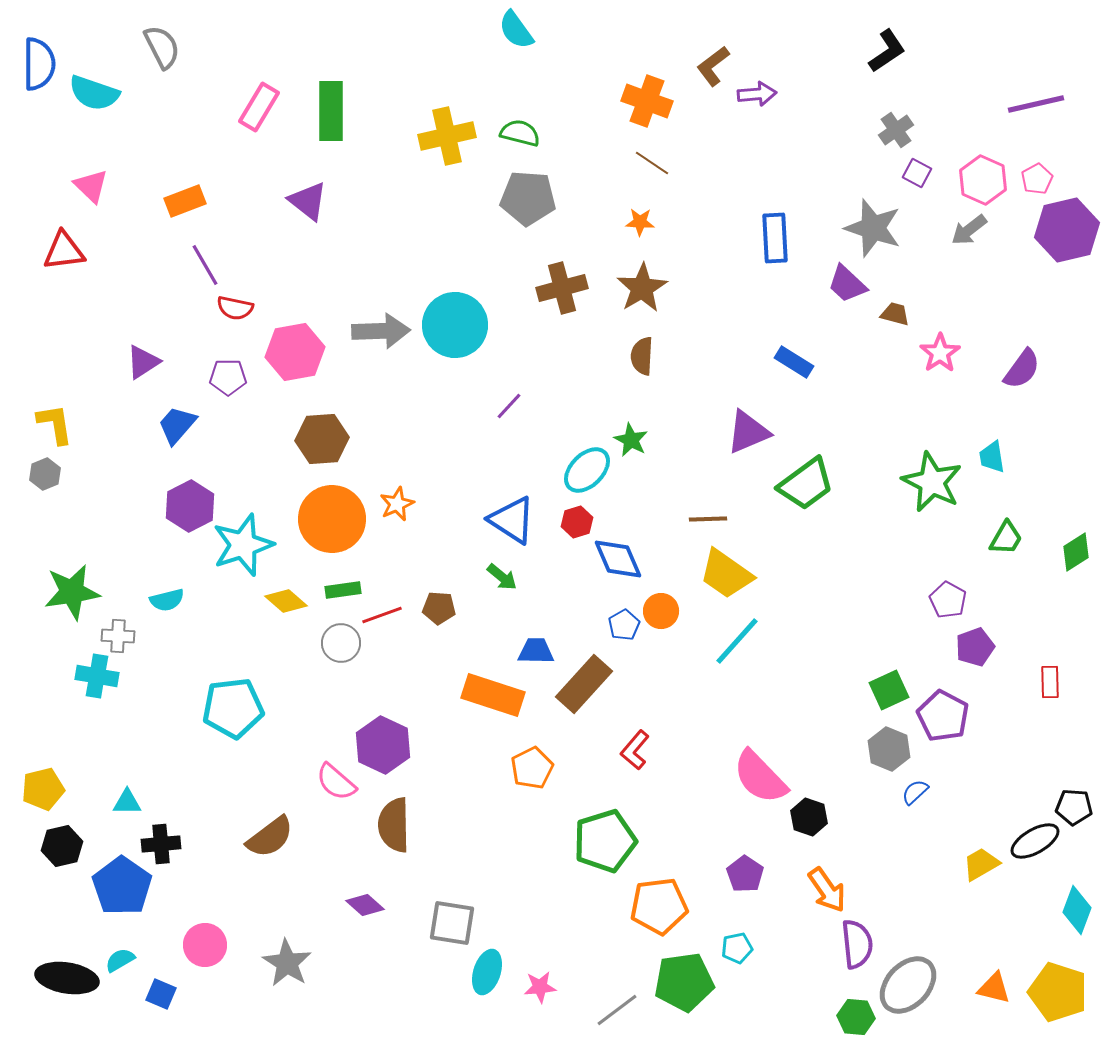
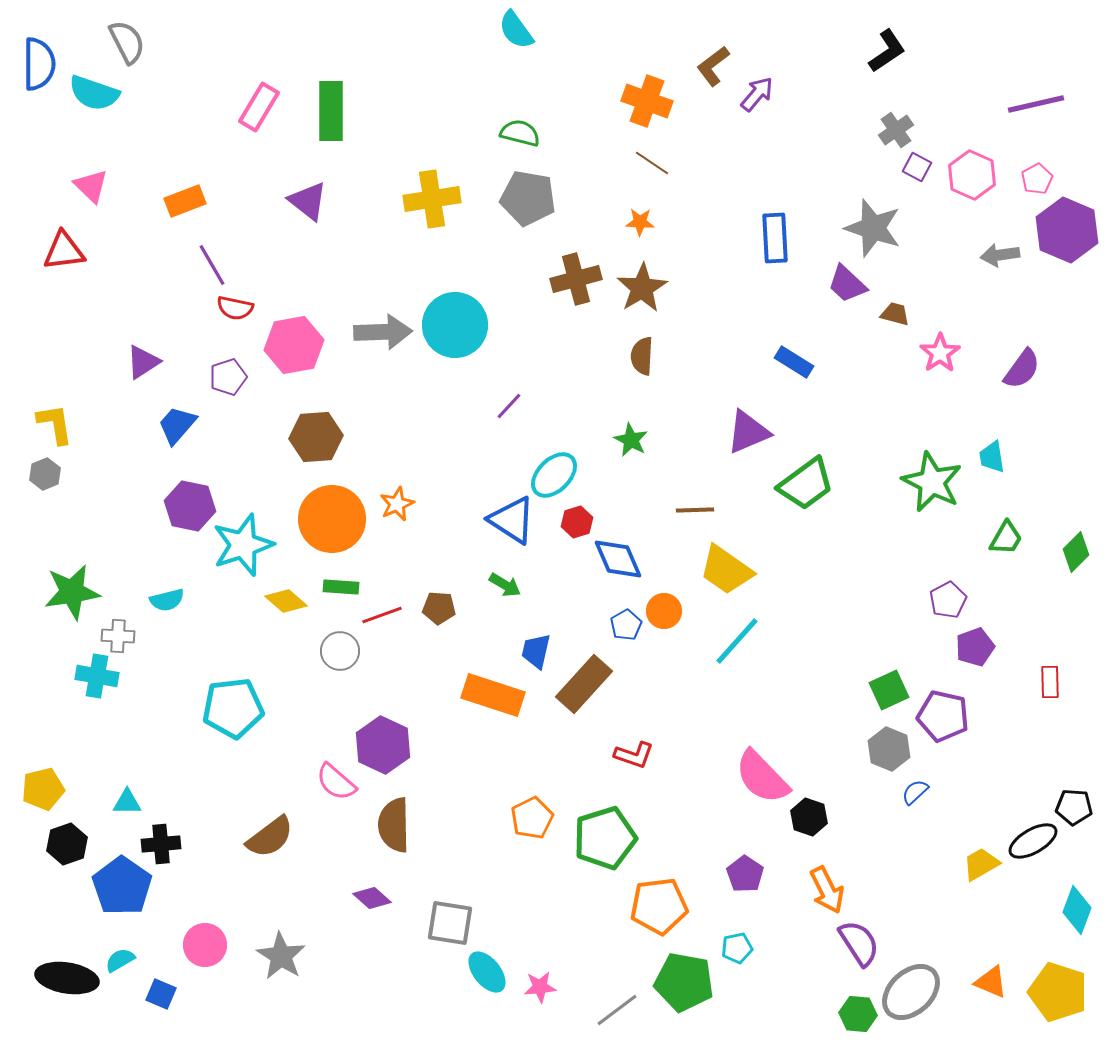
gray semicircle at (162, 47): moved 35 px left, 5 px up
purple arrow at (757, 94): rotated 45 degrees counterclockwise
yellow cross at (447, 136): moved 15 px left, 63 px down; rotated 4 degrees clockwise
purple square at (917, 173): moved 6 px up
pink hexagon at (983, 180): moved 11 px left, 5 px up
gray pentagon at (528, 198): rotated 6 degrees clockwise
gray arrow at (969, 230): moved 31 px right, 25 px down; rotated 30 degrees clockwise
purple hexagon at (1067, 230): rotated 24 degrees counterclockwise
purple line at (205, 265): moved 7 px right
brown cross at (562, 288): moved 14 px right, 9 px up
gray arrow at (381, 331): moved 2 px right, 1 px down
pink hexagon at (295, 352): moved 1 px left, 7 px up
purple pentagon at (228, 377): rotated 18 degrees counterclockwise
brown hexagon at (322, 439): moved 6 px left, 2 px up
cyan ellipse at (587, 470): moved 33 px left, 5 px down
purple hexagon at (190, 506): rotated 21 degrees counterclockwise
brown line at (708, 519): moved 13 px left, 9 px up
green diamond at (1076, 552): rotated 12 degrees counterclockwise
yellow trapezoid at (726, 574): moved 4 px up
green arrow at (502, 577): moved 3 px right, 8 px down; rotated 8 degrees counterclockwise
green rectangle at (343, 590): moved 2 px left, 3 px up; rotated 12 degrees clockwise
purple pentagon at (948, 600): rotated 15 degrees clockwise
orange circle at (661, 611): moved 3 px right
blue pentagon at (624, 625): moved 2 px right
gray circle at (341, 643): moved 1 px left, 8 px down
blue trapezoid at (536, 651): rotated 78 degrees counterclockwise
purple pentagon at (943, 716): rotated 15 degrees counterclockwise
red L-shape at (635, 750): moved 1 px left, 5 px down; rotated 111 degrees counterclockwise
orange pentagon at (532, 768): moved 50 px down
pink semicircle at (760, 777): moved 2 px right
green pentagon at (605, 841): moved 3 px up
black ellipse at (1035, 841): moved 2 px left
black hexagon at (62, 846): moved 5 px right, 2 px up; rotated 6 degrees counterclockwise
orange arrow at (827, 890): rotated 9 degrees clockwise
purple diamond at (365, 905): moved 7 px right, 7 px up
gray square at (452, 923): moved 2 px left
purple semicircle at (857, 944): moved 2 px right, 1 px up; rotated 27 degrees counterclockwise
gray star at (287, 963): moved 6 px left, 7 px up
cyan ellipse at (487, 972): rotated 57 degrees counterclockwise
green pentagon at (684, 982): rotated 18 degrees clockwise
gray ellipse at (908, 985): moved 3 px right, 7 px down; rotated 4 degrees clockwise
orange triangle at (994, 988): moved 3 px left, 6 px up; rotated 9 degrees clockwise
green hexagon at (856, 1017): moved 2 px right, 3 px up
